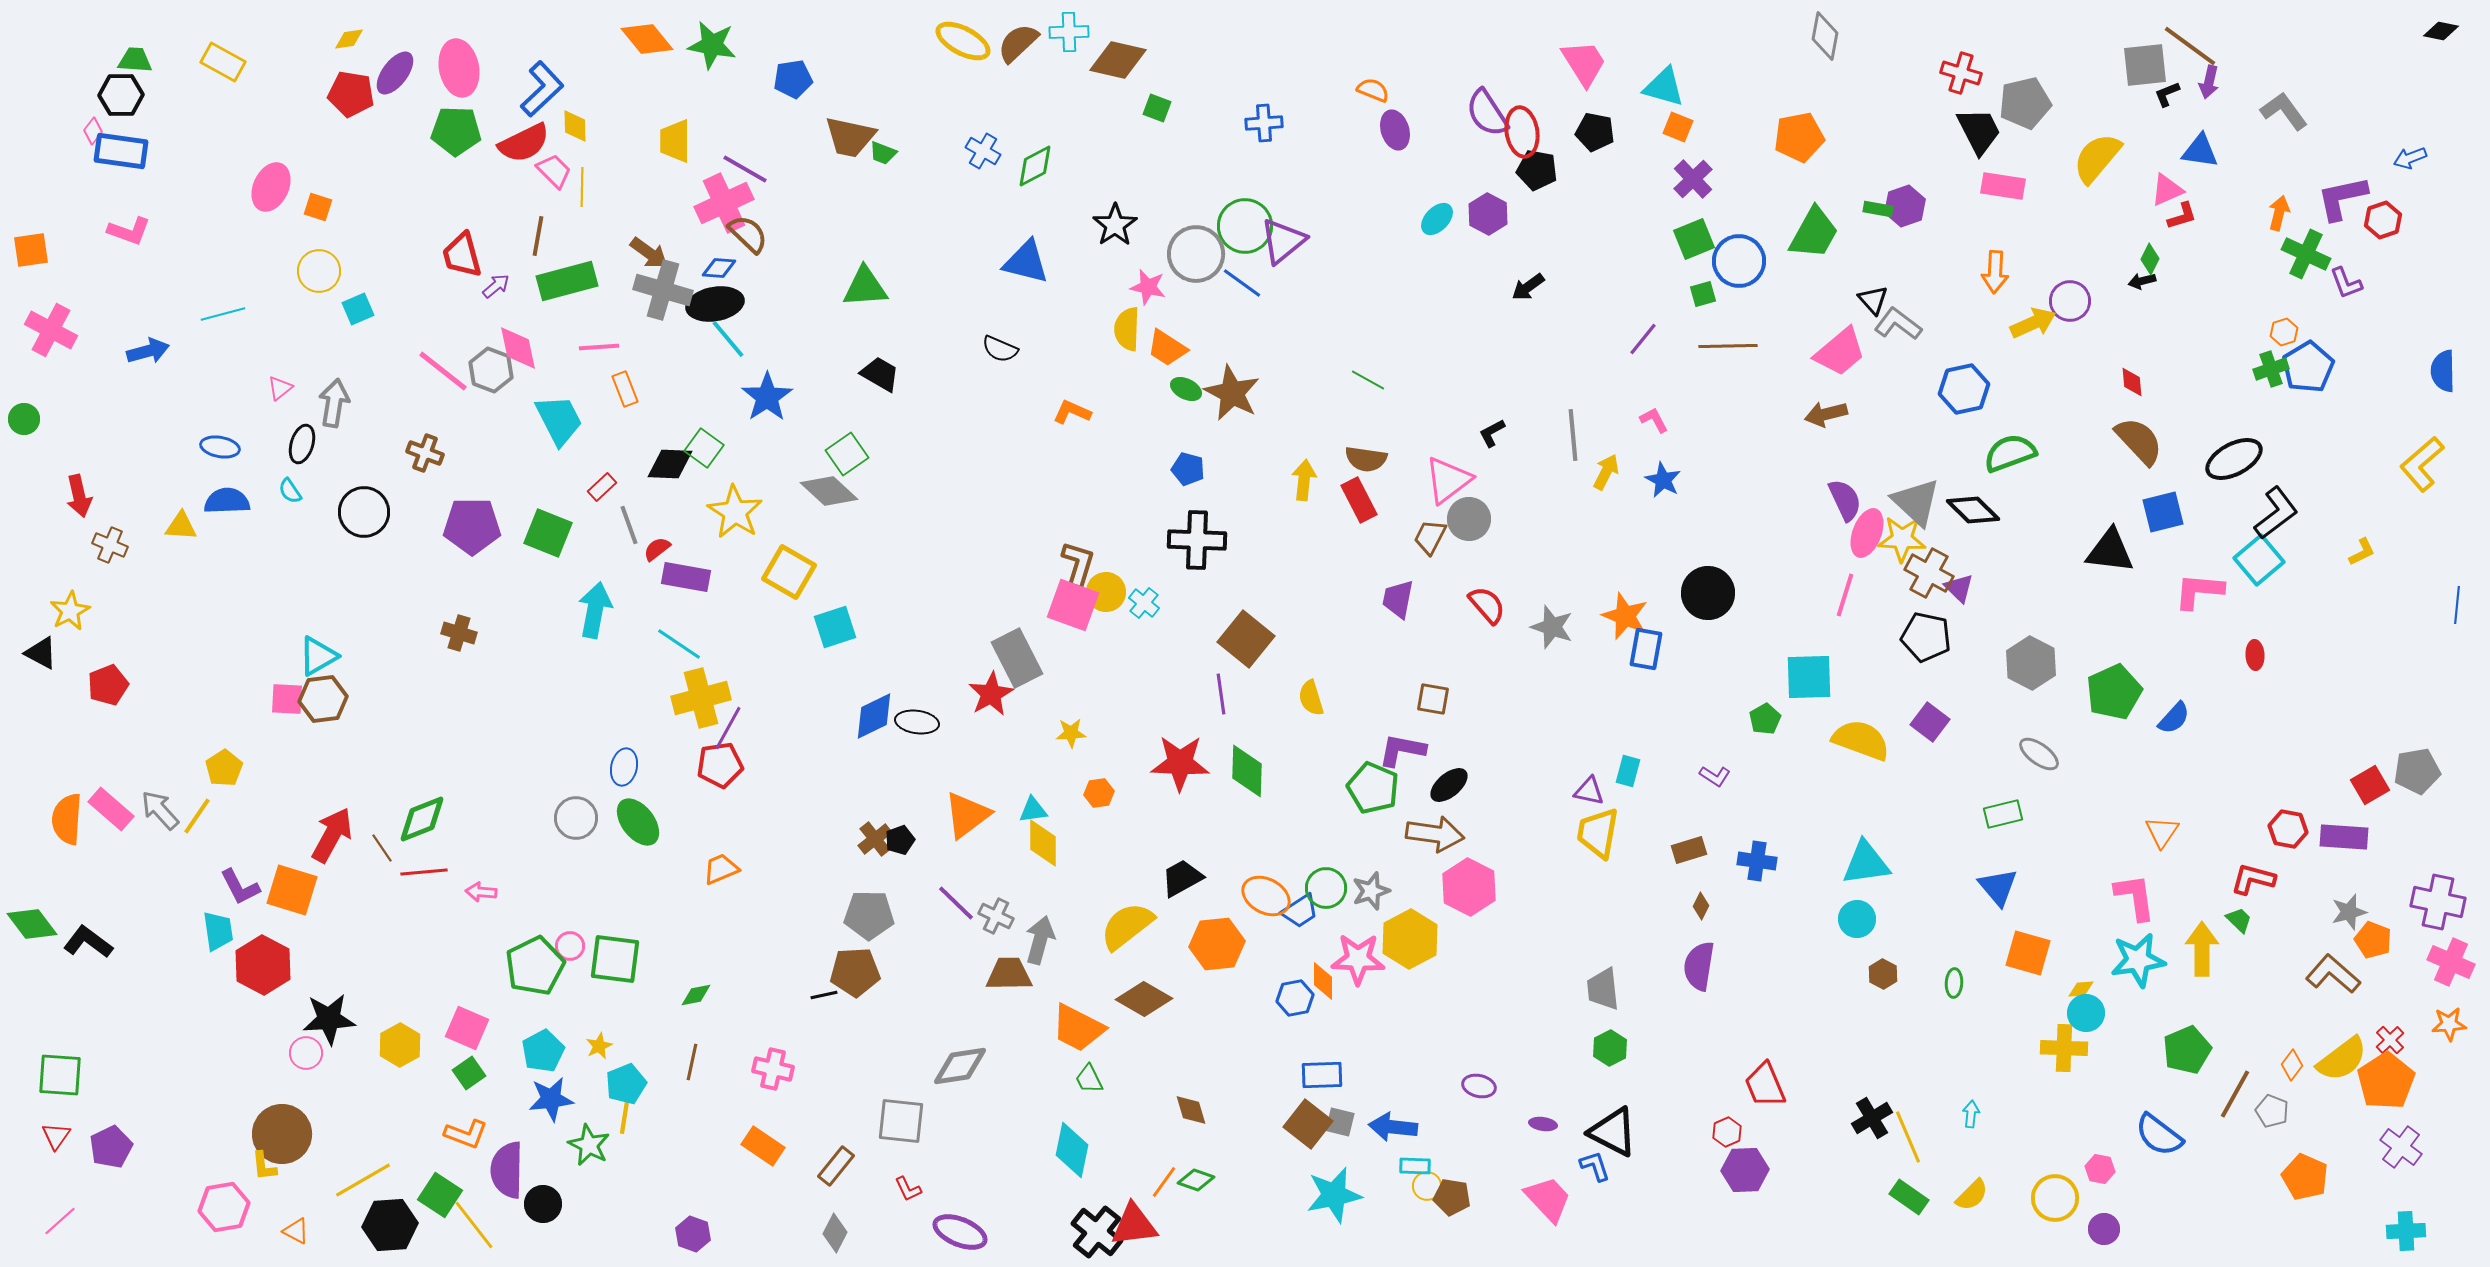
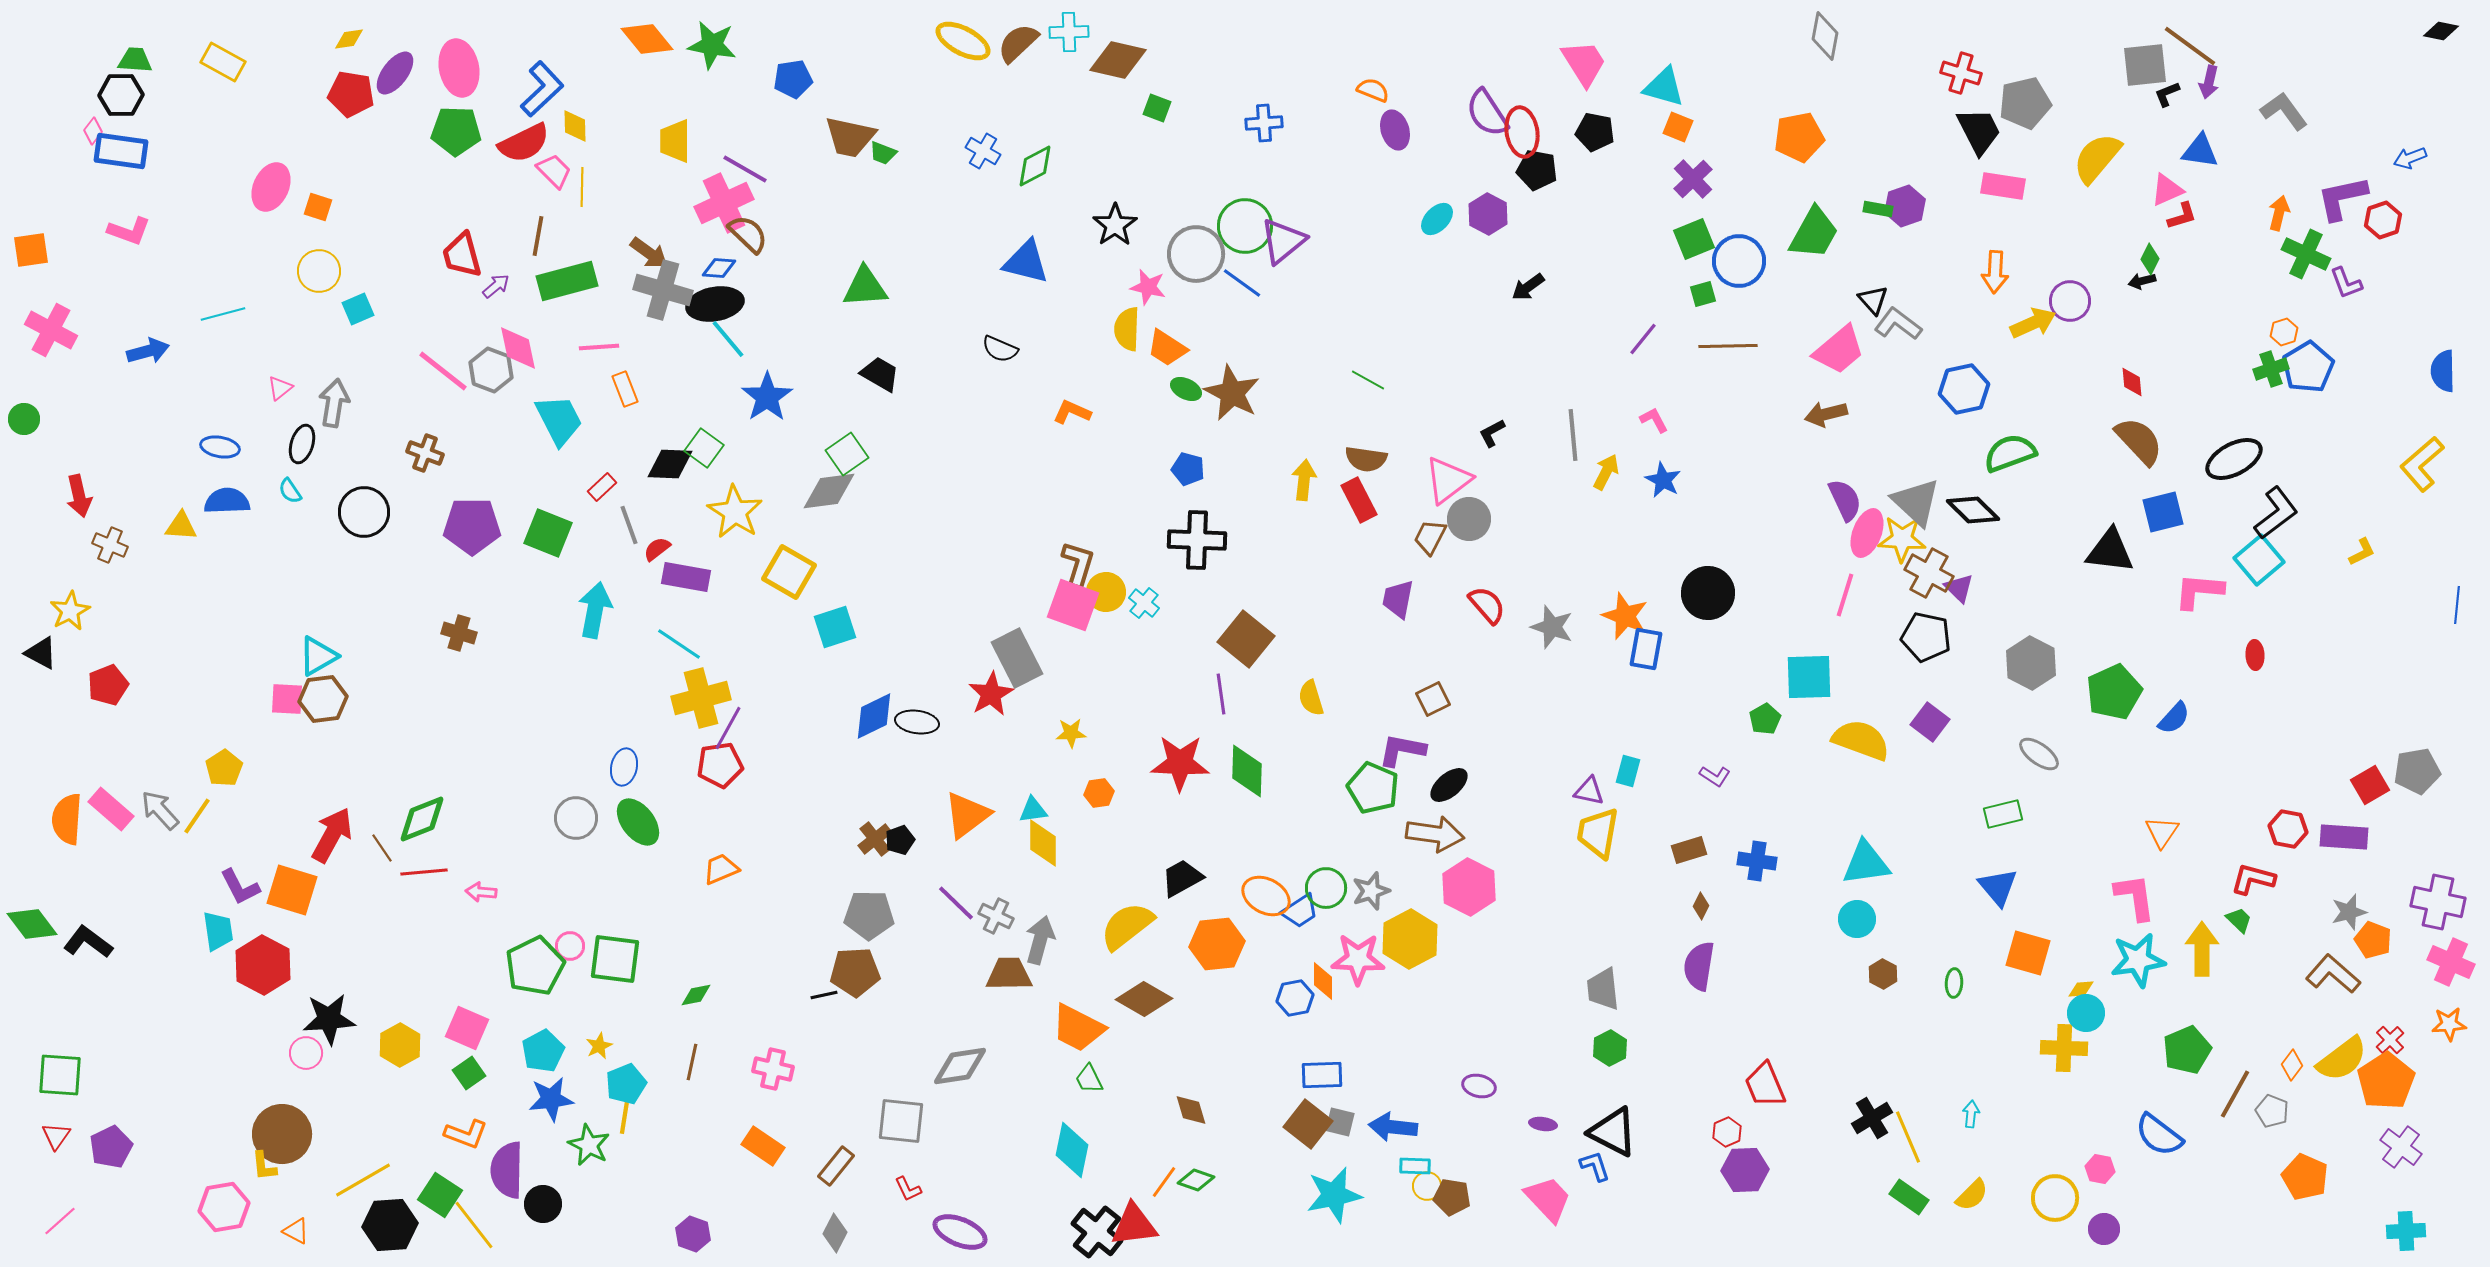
pink trapezoid at (1840, 352): moved 1 px left, 2 px up
gray diamond at (829, 491): rotated 50 degrees counterclockwise
brown square at (1433, 699): rotated 36 degrees counterclockwise
